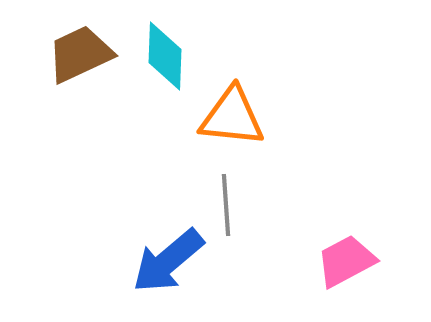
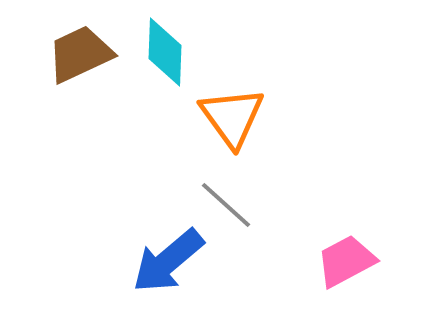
cyan diamond: moved 4 px up
orange triangle: rotated 48 degrees clockwise
gray line: rotated 44 degrees counterclockwise
